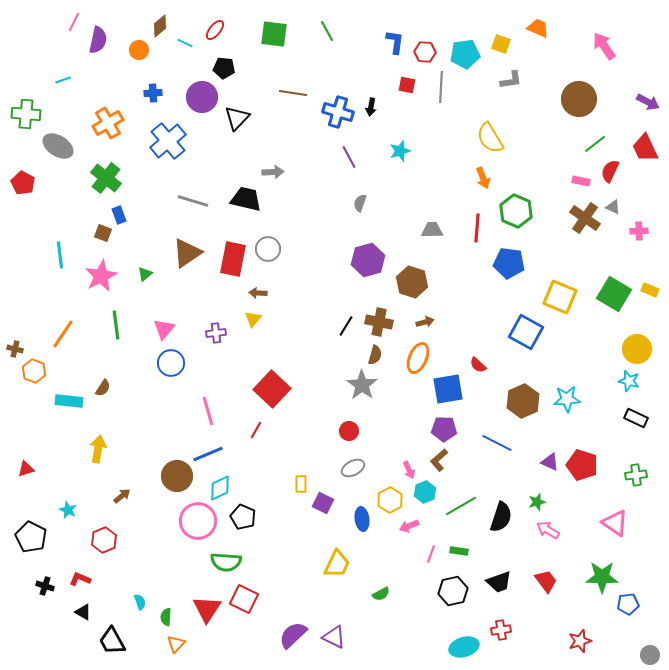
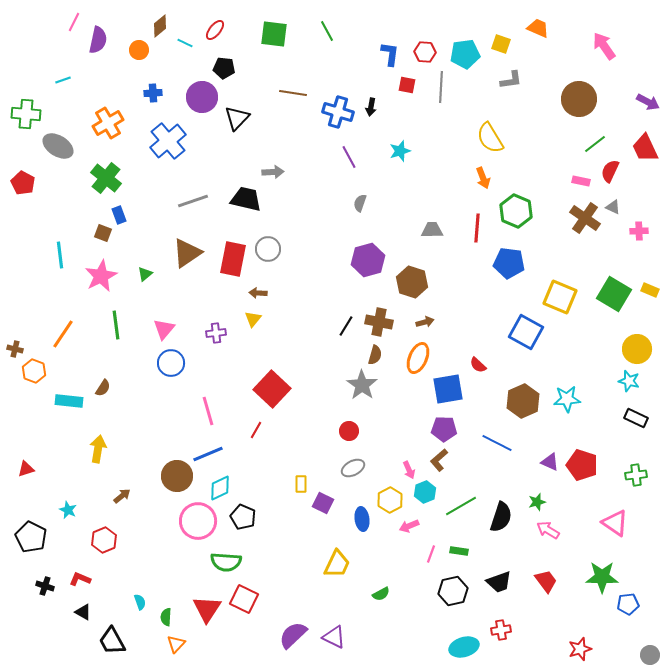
blue L-shape at (395, 42): moved 5 px left, 12 px down
gray line at (193, 201): rotated 36 degrees counterclockwise
red star at (580, 641): moved 8 px down
